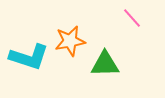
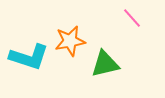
green triangle: rotated 12 degrees counterclockwise
